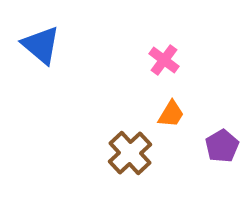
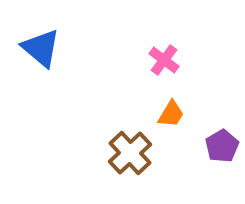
blue triangle: moved 3 px down
